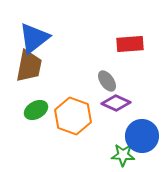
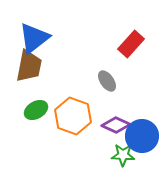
red rectangle: moved 1 px right; rotated 44 degrees counterclockwise
purple diamond: moved 22 px down
